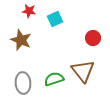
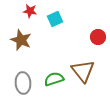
red star: moved 1 px right
red circle: moved 5 px right, 1 px up
